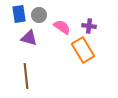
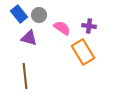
blue rectangle: rotated 30 degrees counterclockwise
pink semicircle: moved 1 px down
orange rectangle: moved 2 px down
brown line: moved 1 px left
